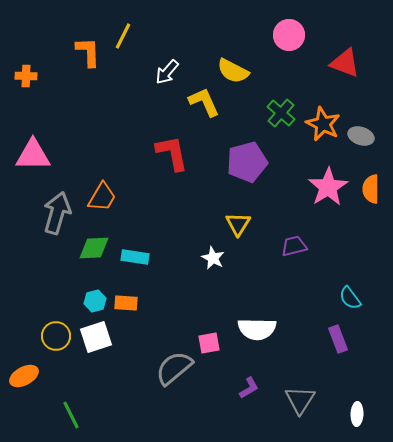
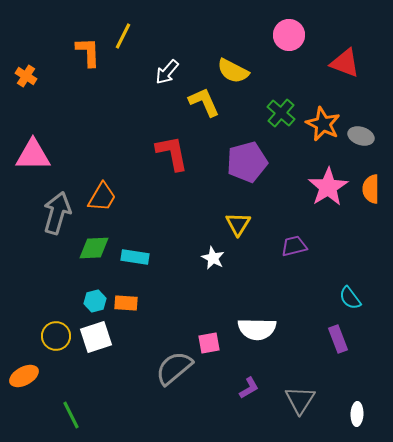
orange cross: rotated 30 degrees clockwise
